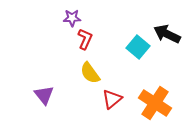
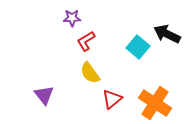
red L-shape: moved 1 px right, 2 px down; rotated 145 degrees counterclockwise
